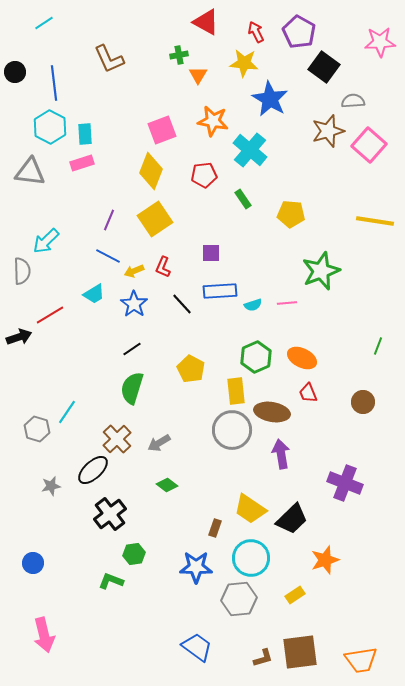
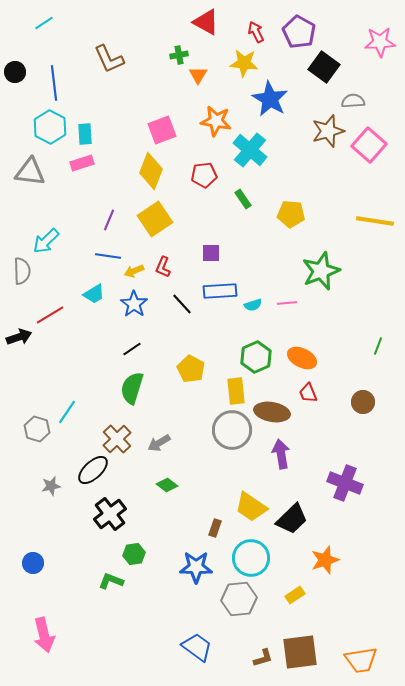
orange star at (213, 121): moved 3 px right
blue line at (108, 256): rotated 20 degrees counterclockwise
yellow trapezoid at (250, 509): moved 1 px right, 2 px up
